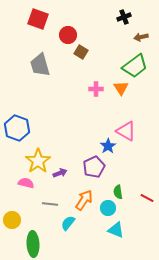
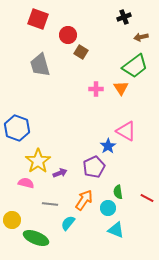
green ellipse: moved 3 px right, 6 px up; rotated 65 degrees counterclockwise
